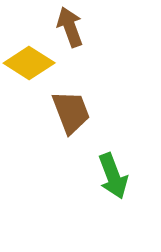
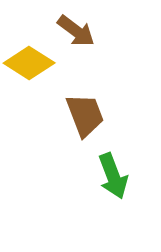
brown arrow: moved 6 px right, 4 px down; rotated 147 degrees clockwise
brown trapezoid: moved 14 px right, 3 px down
